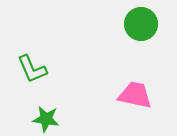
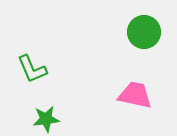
green circle: moved 3 px right, 8 px down
green star: rotated 16 degrees counterclockwise
